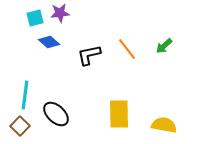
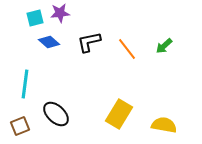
black L-shape: moved 13 px up
cyan line: moved 11 px up
yellow rectangle: rotated 32 degrees clockwise
brown square: rotated 24 degrees clockwise
